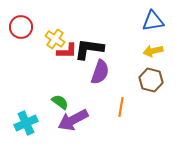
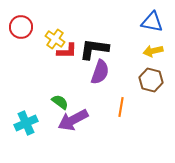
blue triangle: moved 1 px left, 1 px down; rotated 20 degrees clockwise
black L-shape: moved 5 px right
